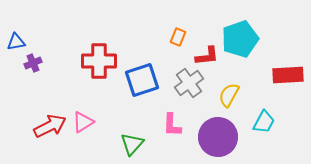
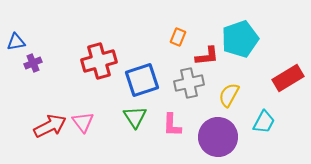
red cross: rotated 16 degrees counterclockwise
red rectangle: moved 3 px down; rotated 28 degrees counterclockwise
gray cross: rotated 24 degrees clockwise
pink triangle: rotated 35 degrees counterclockwise
green triangle: moved 3 px right, 27 px up; rotated 15 degrees counterclockwise
